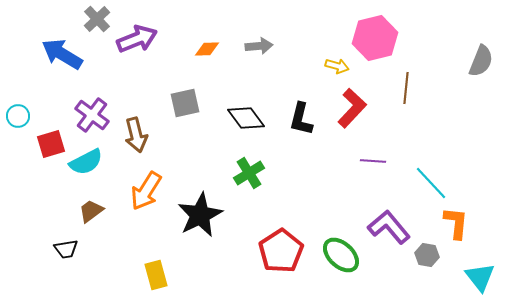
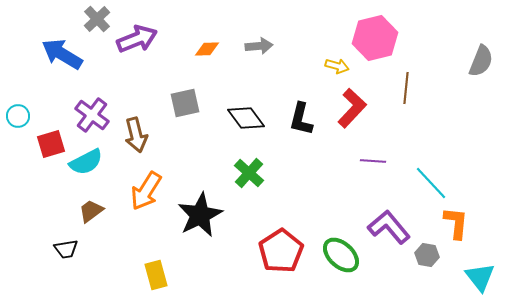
green cross: rotated 16 degrees counterclockwise
